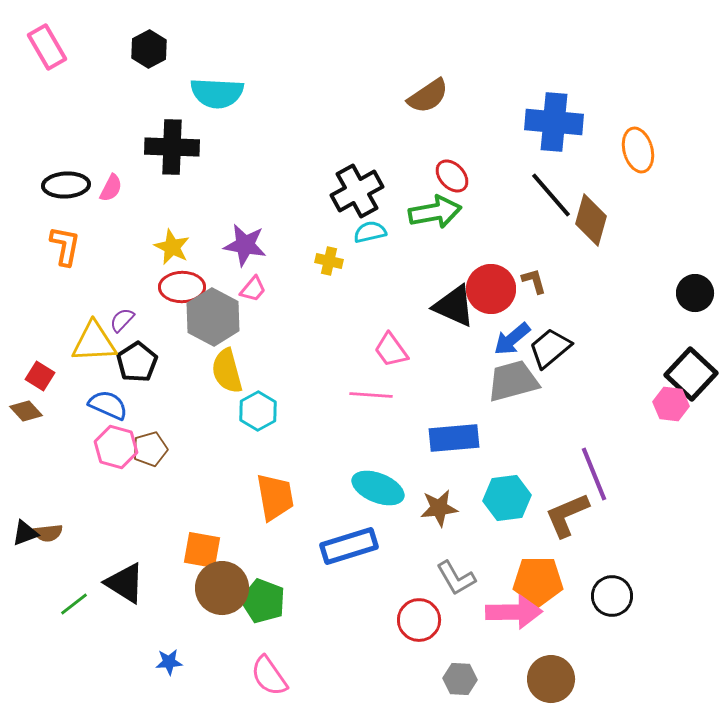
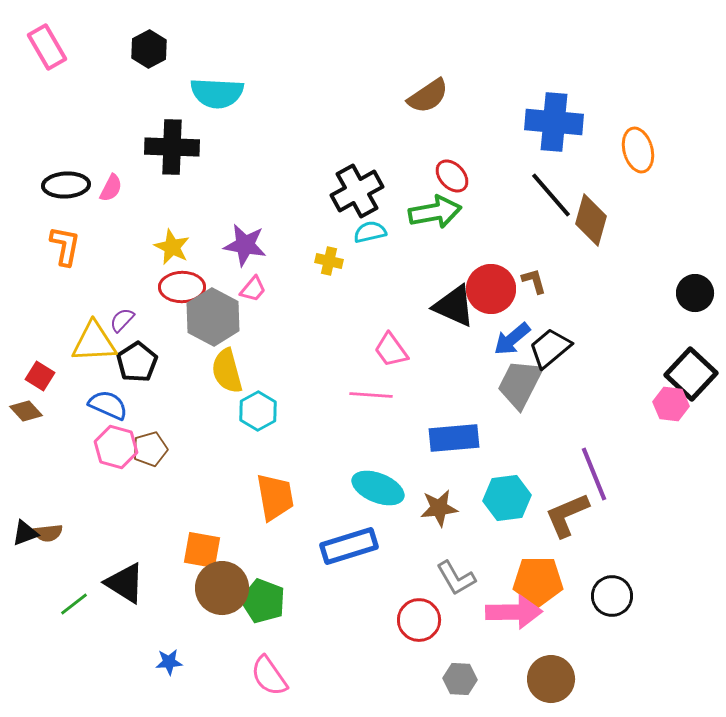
gray trapezoid at (513, 381): moved 7 px right, 3 px down; rotated 48 degrees counterclockwise
